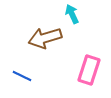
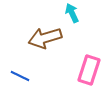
cyan arrow: moved 1 px up
blue line: moved 2 px left
